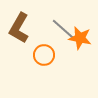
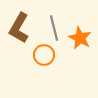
gray line: moved 9 px left, 1 px up; rotated 35 degrees clockwise
orange star: rotated 15 degrees clockwise
